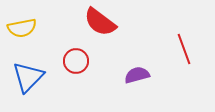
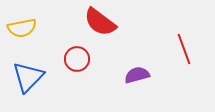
red circle: moved 1 px right, 2 px up
